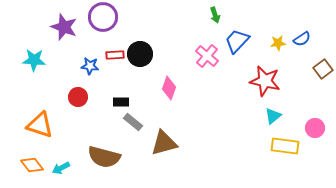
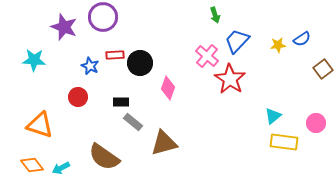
yellow star: moved 2 px down
black circle: moved 9 px down
blue star: rotated 18 degrees clockwise
red star: moved 35 px left, 2 px up; rotated 20 degrees clockwise
pink diamond: moved 1 px left
pink circle: moved 1 px right, 5 px up
yellow rectangle: moved 1 px left, 4 px up
brown semicircle: rotated 20 degrees clockwise
